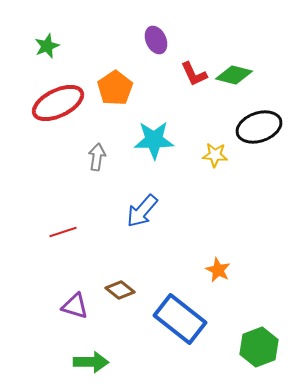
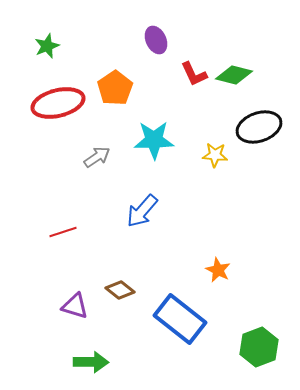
red ellipse: rotated 12 degrees clockwise
gray arrow: rotated 48 degrees clockwise
